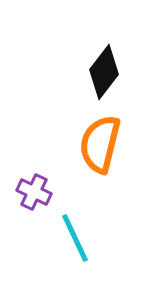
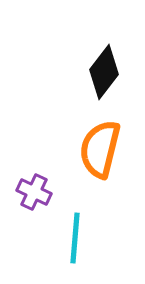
orange semicircle: moved 5 px down
cyan line: rotated 30 degrees clockwise
